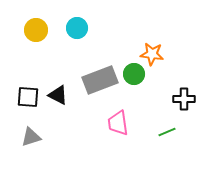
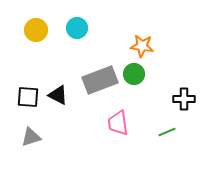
orange star: moved 10 px left, 8 px up
